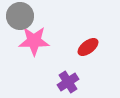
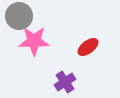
gray circle: moved 1 px left
purple cross: moved 3 px left
